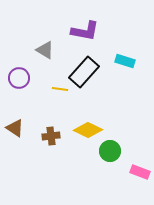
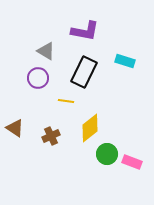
gray triangle: moved 1 px right, 1 px down
black rectangle: rotated 16 degrees counterclockwise
purple circle: moved 19 px right
yellow line: moved 6 px right, 12 px down
yellow diamond: moved 2 px right, 2 px up; rotated 64 degrees counterclockwise
brown cross: rotated 18 degrees counterclockwise
green circle: moved 3 px left, 3 px down
pink rectangle: moved 8 px left, 10 px up
